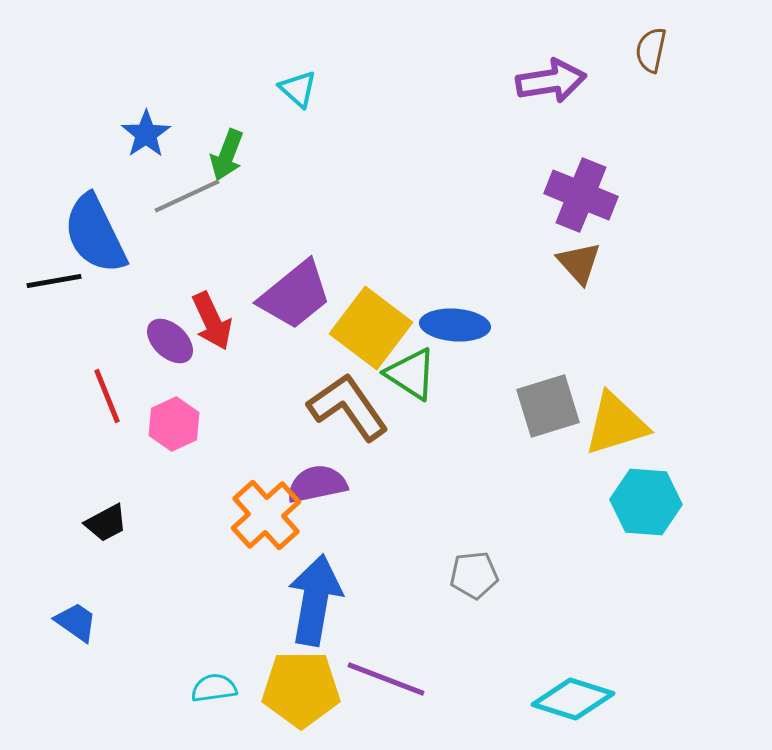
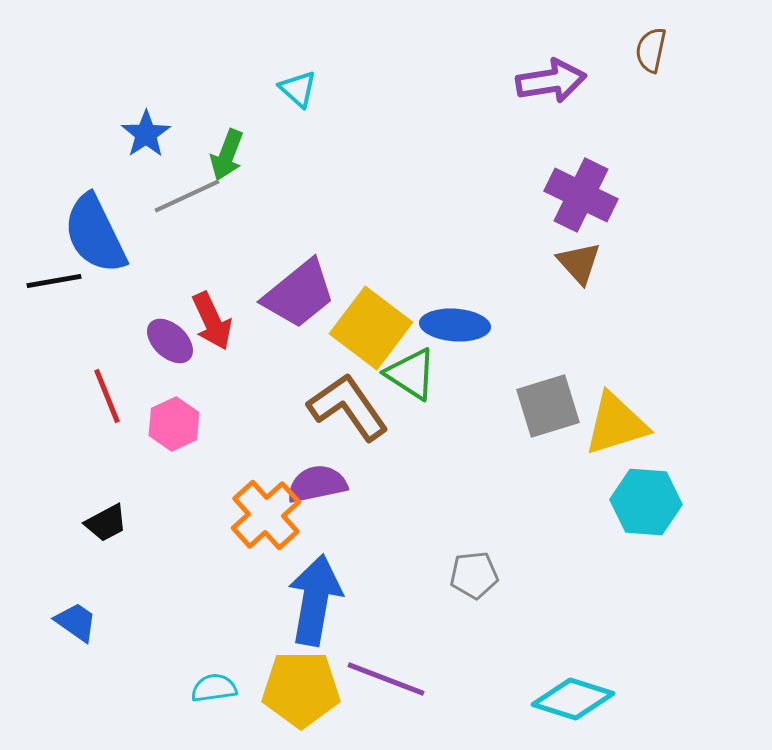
purple cross: rotated 4 degrees clockwise
purple trapezoid: moved 4 px right, 1 px up
